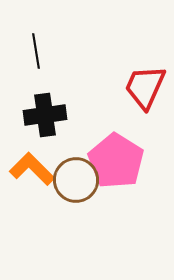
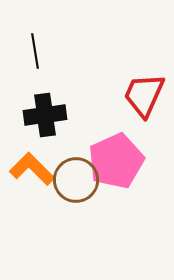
black line: moved 1 px left
red trapezoid: moved 1 px left, 8 px down
pink pentagon: rotated 16 degrees clockwise
